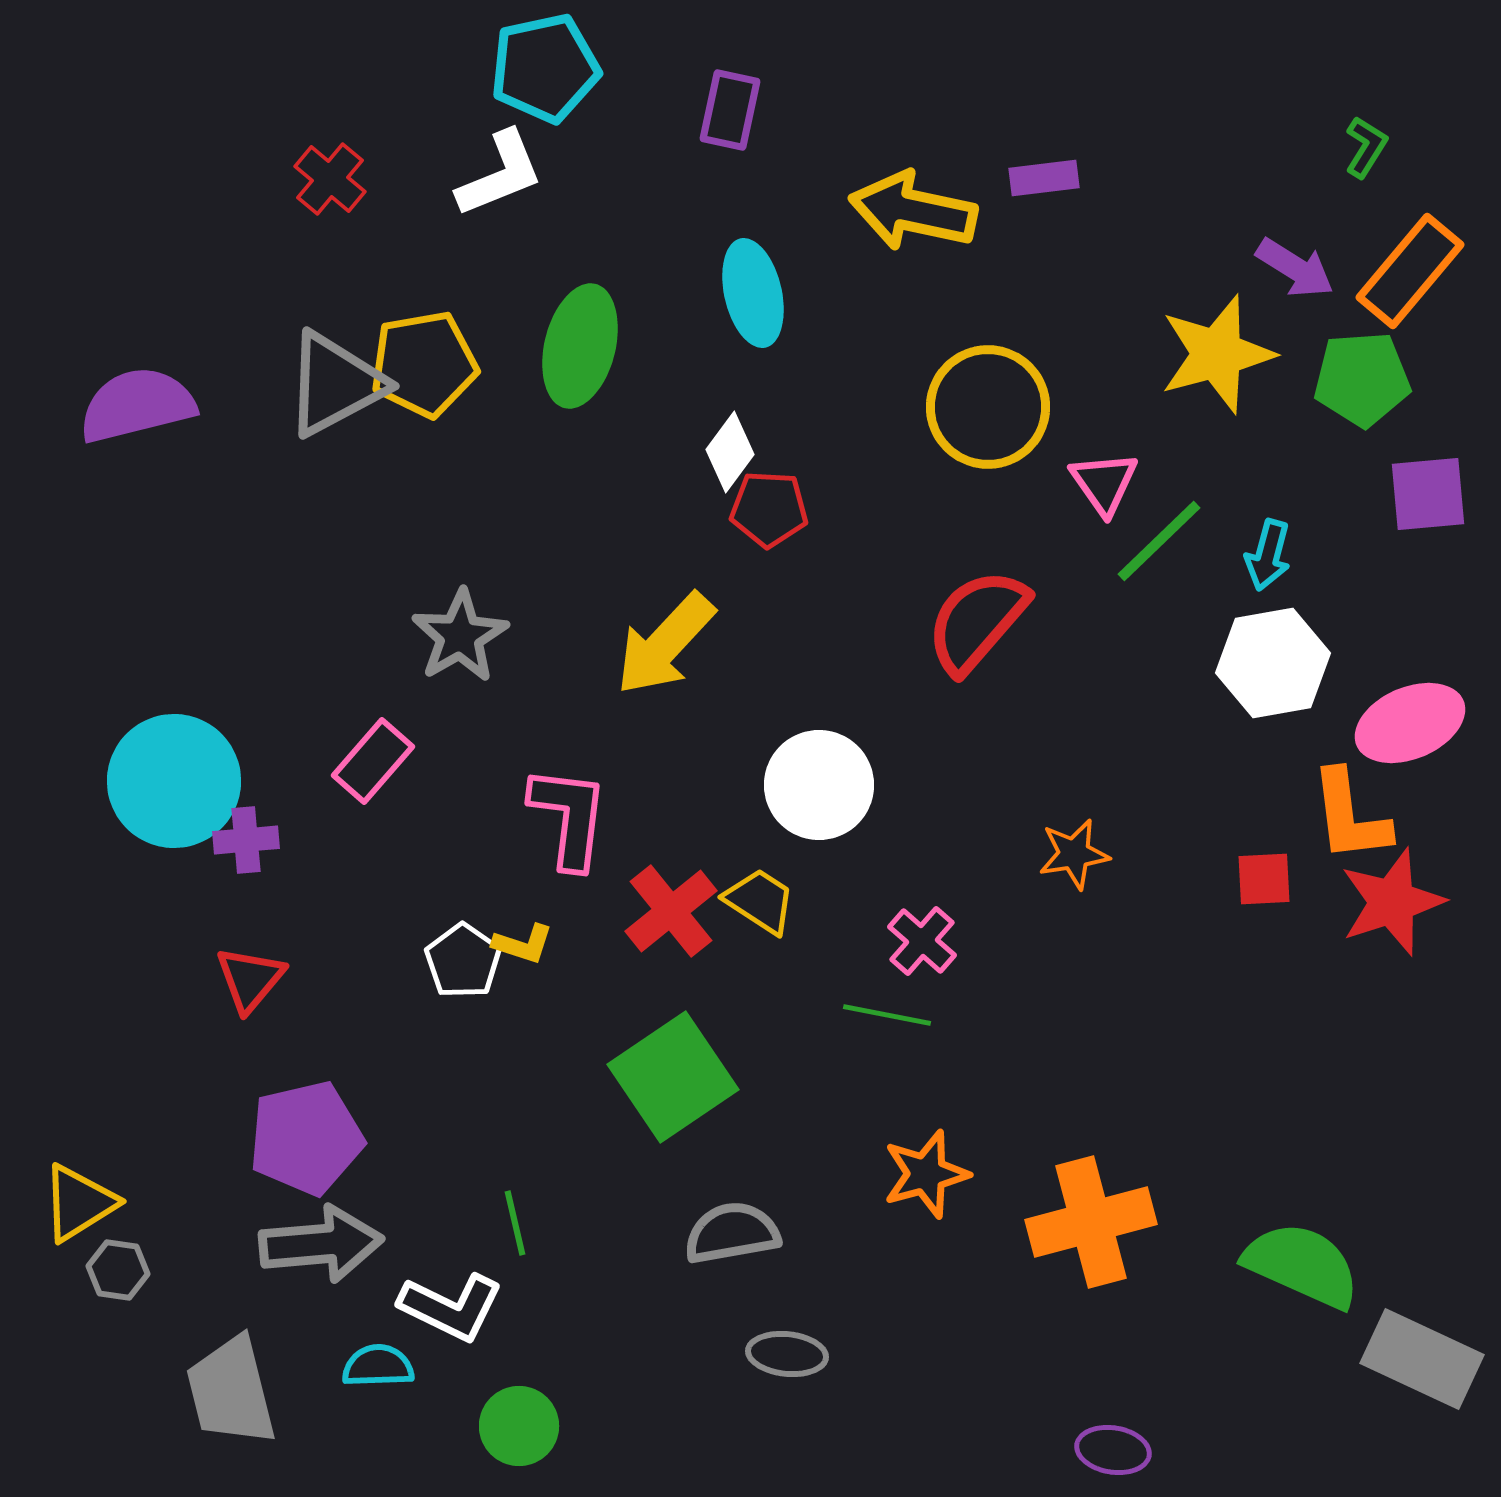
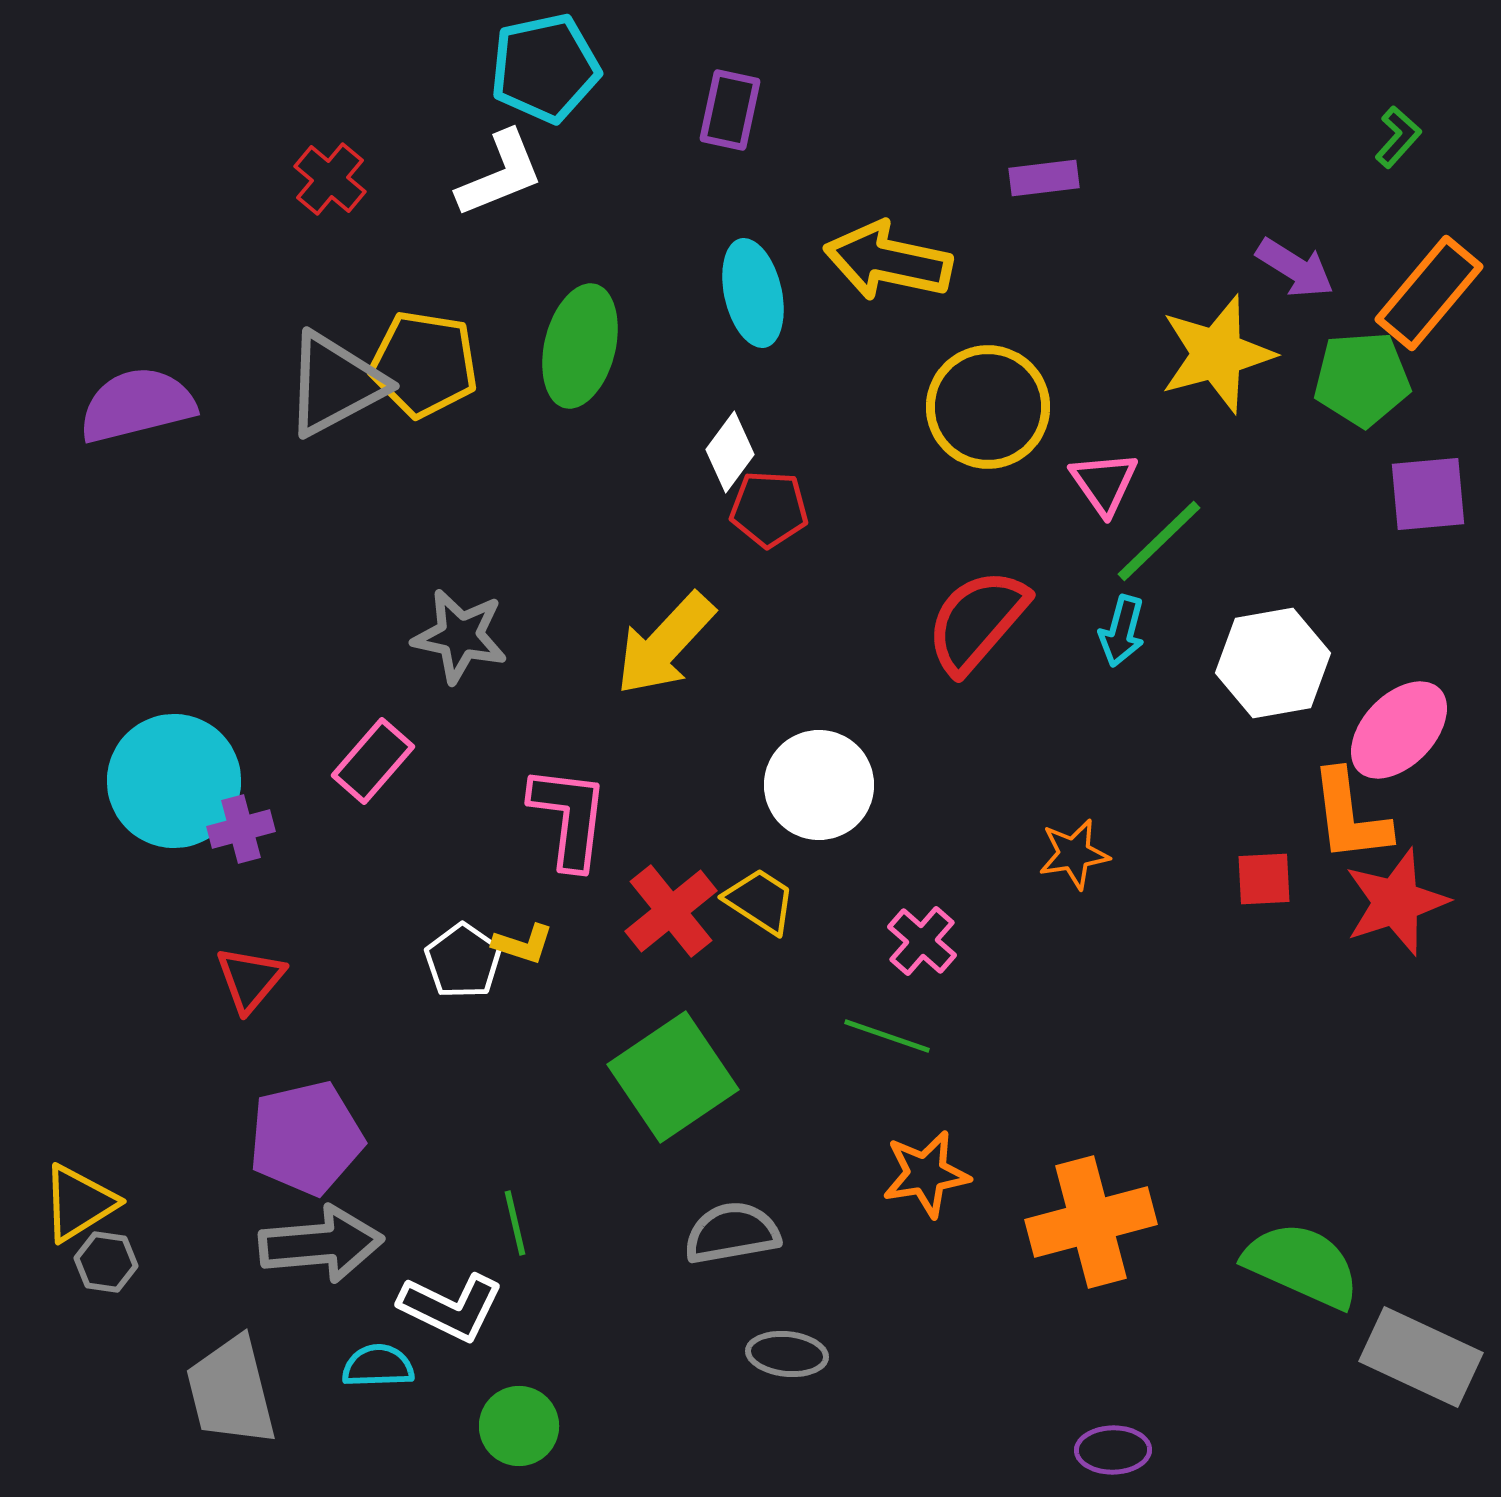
green L-shape at (1366, 147): moved 32 px right, 10 px up; rotated 10 degrees clockwise
yellow arrow at (913, 211): moved 25 px left, 50 px down
orange rectangle at (1410, 271): moved 19 px right, 22 px down
yellow pentagon at (424, 364): rotated 19 degrees clockwise
cyan arrow at (1268, 555): moved 146 px left, 76 px down
gray star at (460, 636): rotated 30 degrees counterclockwise
pink ellipse at (1410, 723): moved 11 px left, 7 px down; rotated 23 degrees counterclockwise
purple cross at (246, 840): moved 5 px left, 11 px up; rotated 10 degrees counterclockwise
red star at (1392, 902): moved 4 px right
green line at (887, 1015): moved 21 px down; rotated 8 degrees clockwise
orange star at (926, 1174): rotated 6 degrees clockwise
gray hexagon at (118, 1270): moved 12 px left, 8 px up
gray rectangle at (1422, 1359): moved 1 px left, 2 px up
purple ellipse at (1113, 1450): rotated 10 degrees counterclockwise
